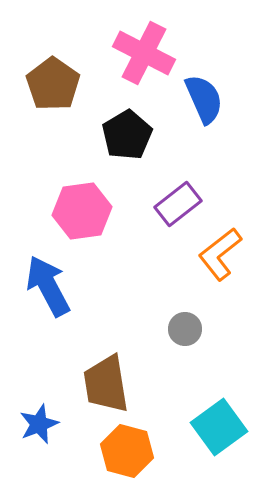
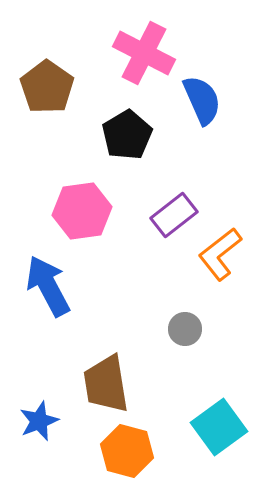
brown pentagon: moved 6 px left, 3 px down
blue semicircle: moved 2 px left, 1 px down
purple rectangle: moved 4 px left, 11 px down
blue star: moved 3 px up
